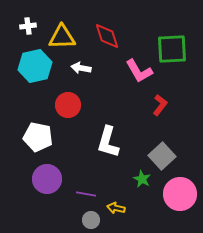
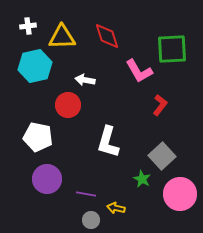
white arrow: moved 4 px right, 12 px down
